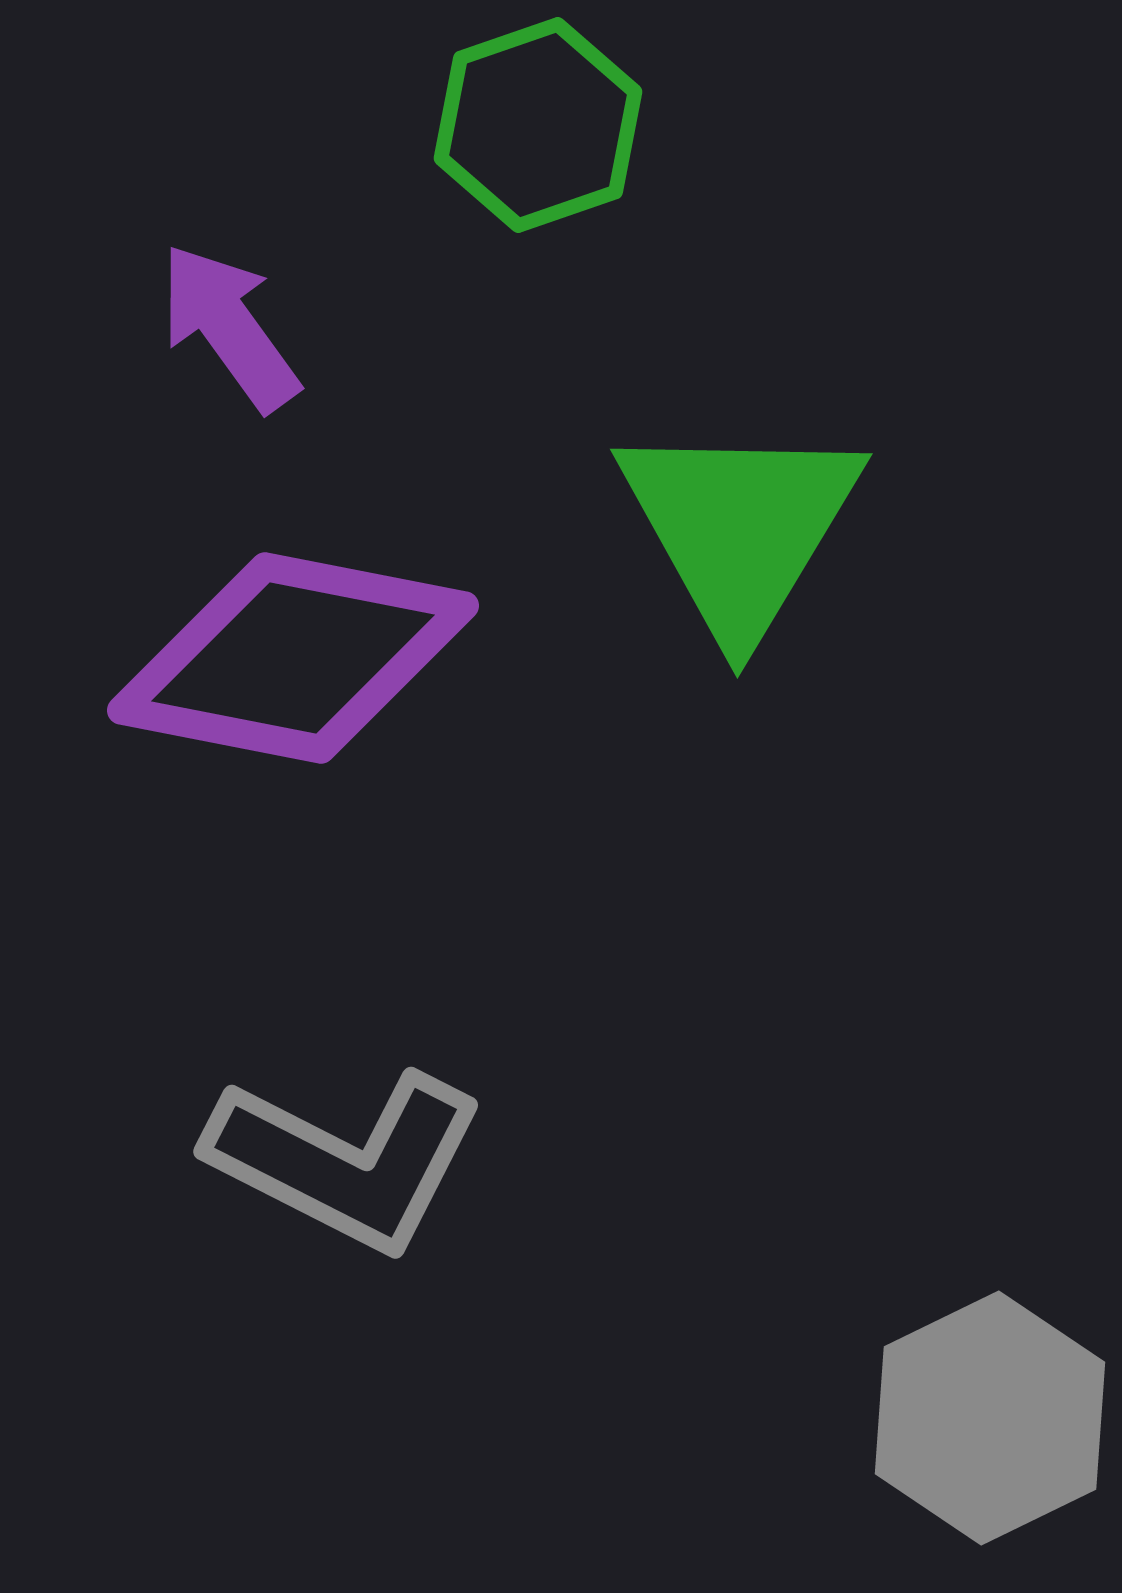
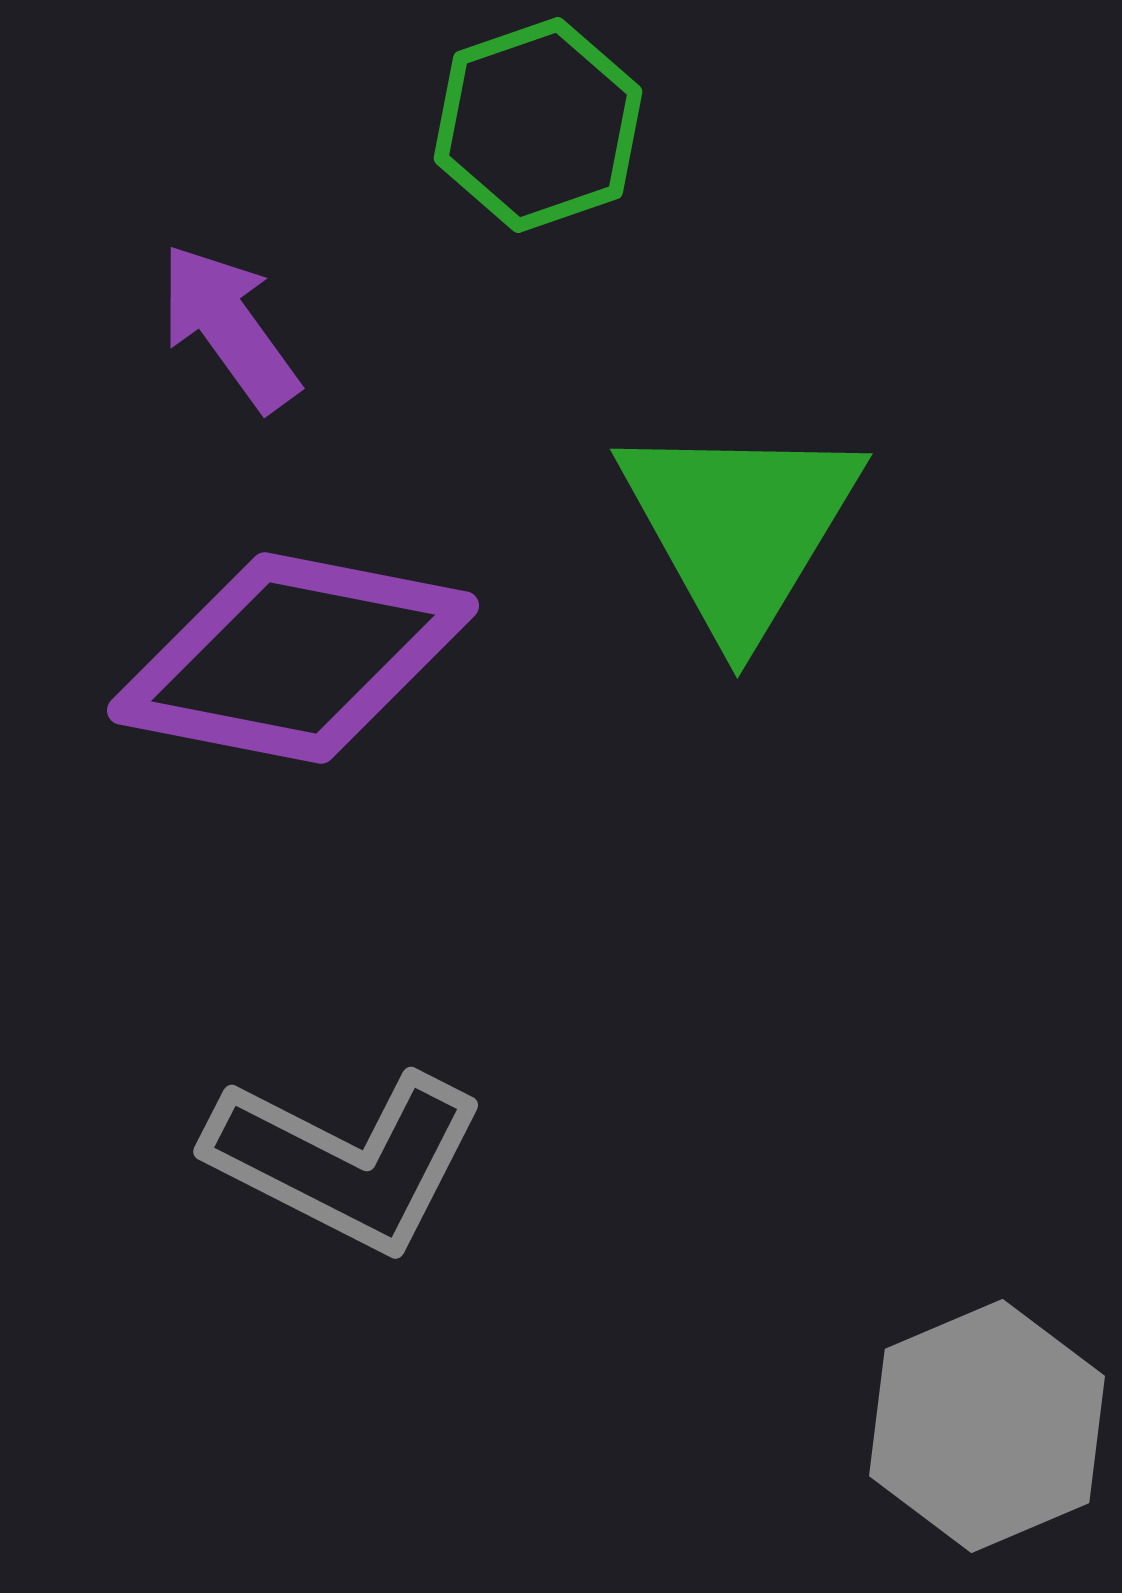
gray hexagon: moved 3 px left, 8 px down; rotated 3 degrees clockwise
